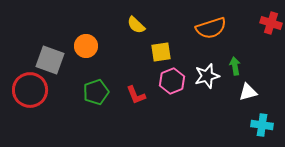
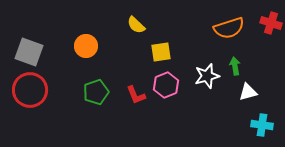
orange semicircle: moved 18 px right
gray square: moved 21 px left, 8 px up
pink hexagon: moved 6 px left, 4 px down
